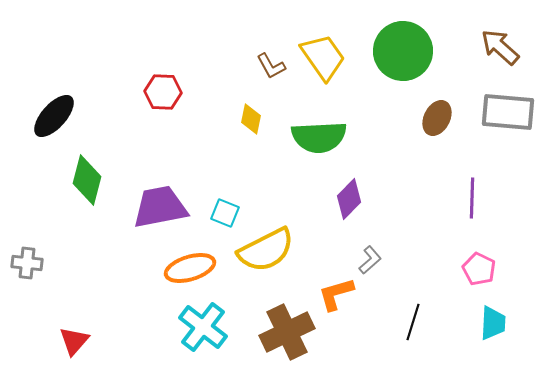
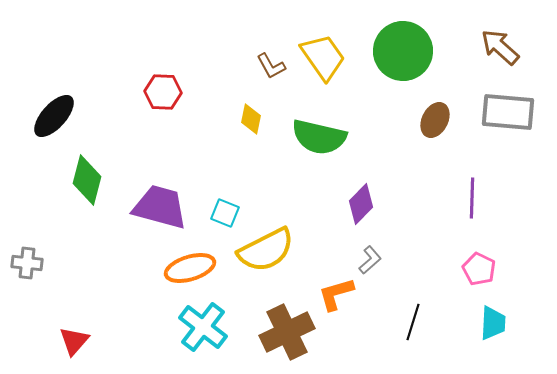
brown ellipse: moved 2 px left, 2 px down
green semicircle: rotated 16 degrees clockwise
purple diamond: moved 12 px right, 5 px down
purple trapezoid: rotated 26 degrees clockwise
